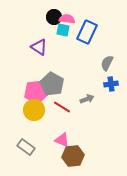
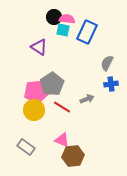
gray pentagon: rotated 10 degrees clockwise
